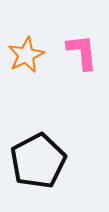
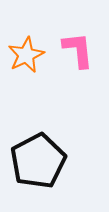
pink L-shape: moved 4 px left, 2 px up
